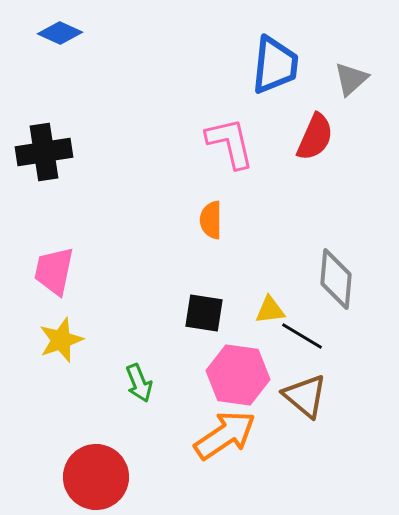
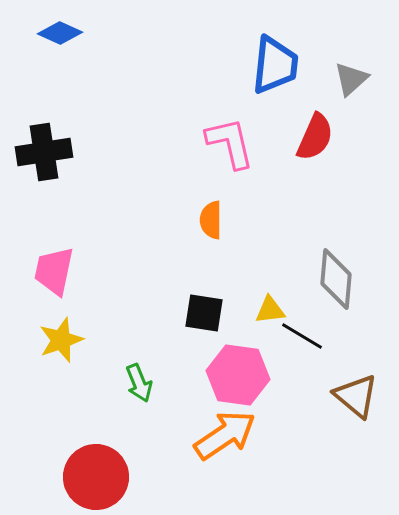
brown triangle: moved 51 px right
